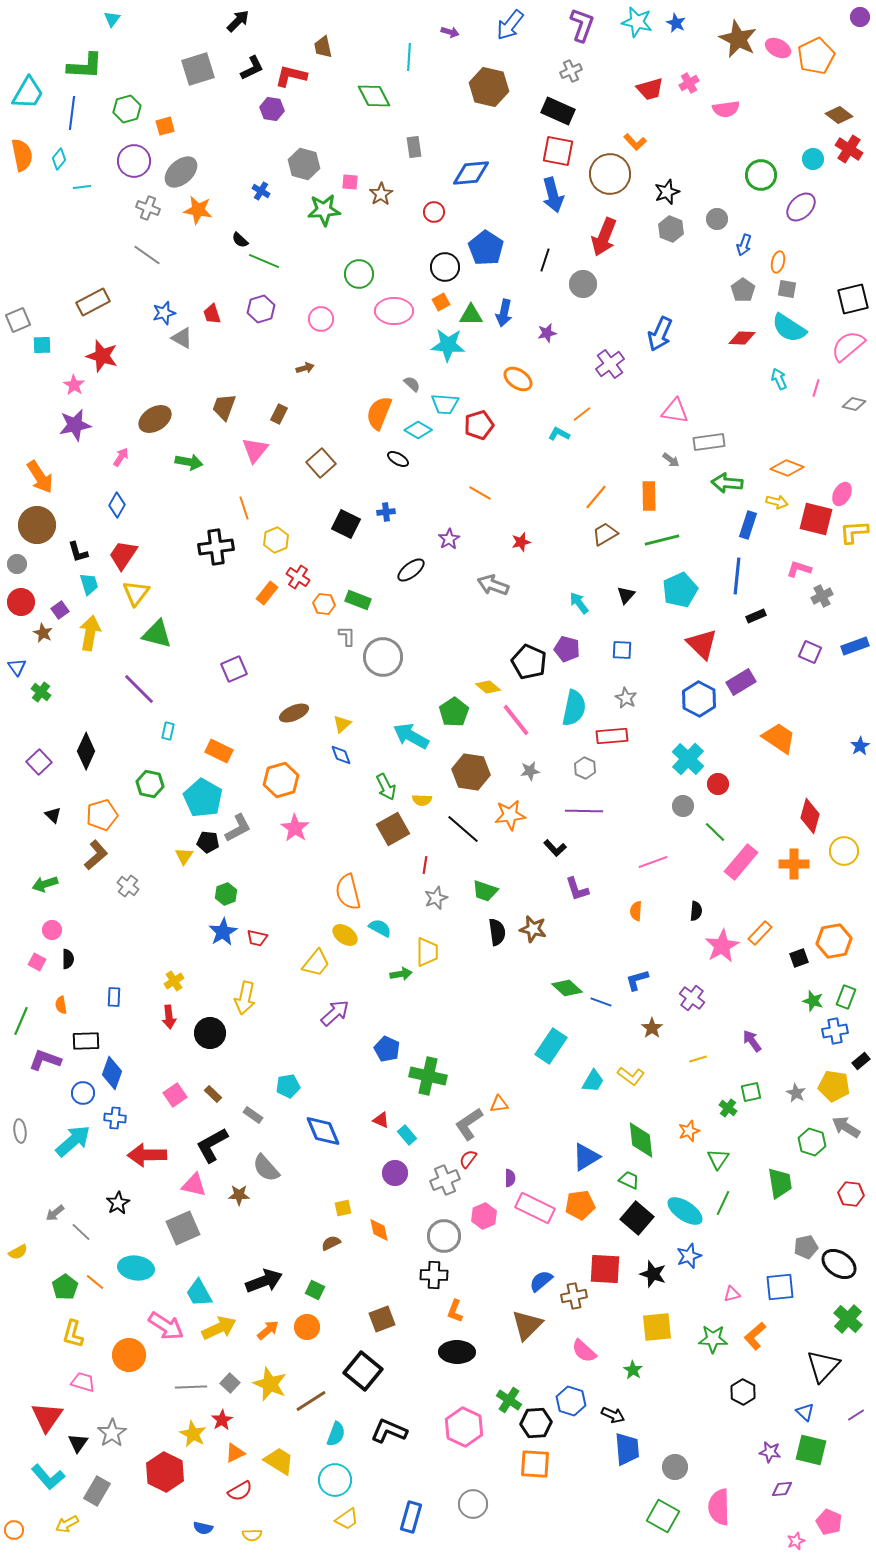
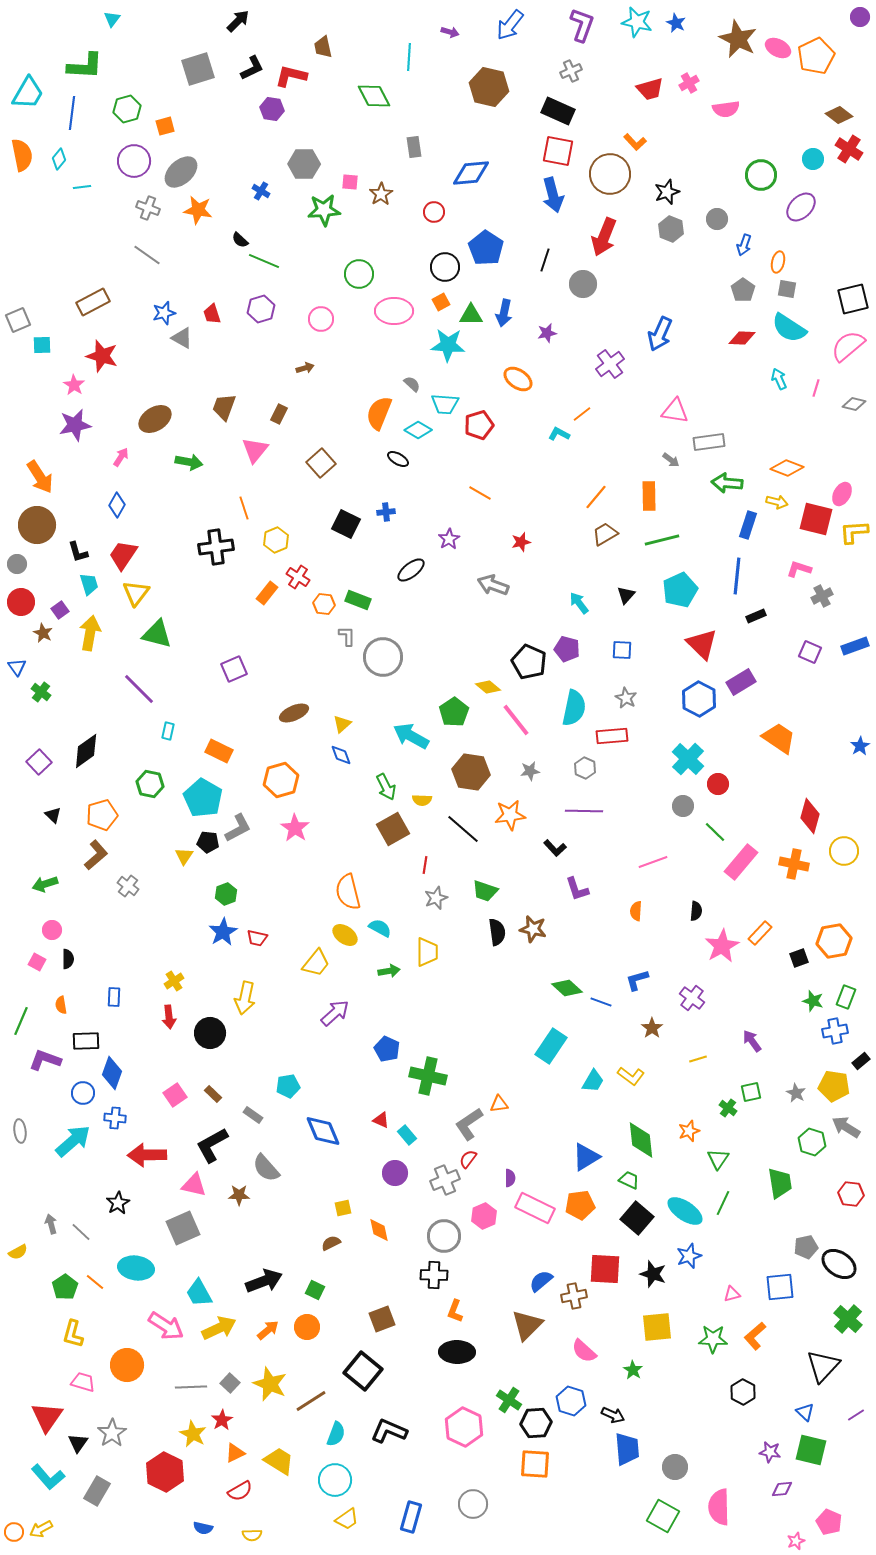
gray hexagon at (304, 164): rotated 16 degrees counterclockwise
black diamond at (86, 751): rotated 30 degrees clockwise
orange cross at (794, 864): rotated 12 degrees clockwise
green arrow at (401, 974): moved 12 px left, 3 px up
gray arrow at (55, 1213): moved 4 px left, 11 px down; rotated 114 degrees clockwise
orange circle at (129, 1355): moved 2 px left, 10 px down
yellow arrow at (67, 1524): moved 26 px left, 5 px down
orange circle at (14, 1530): moved 2 px down
